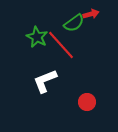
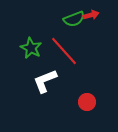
red arrow: moved 1 px down
green semicircle: moved 4 px up; rotated 15 degrees clockwise
green star: moved 6 px left, 11 px down
red line: moved 3 px right, 6 px down
